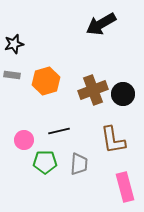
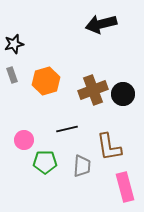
black arrow: rotated 16 degrees clockwise
gray rectangle: rotated 63 degrees clockwise
black line: moved 8 px right, 2 px up
brown L-shape: moved 4 px left, 7 px down
gray trapezoid: moved 3 px right, 2 px down
